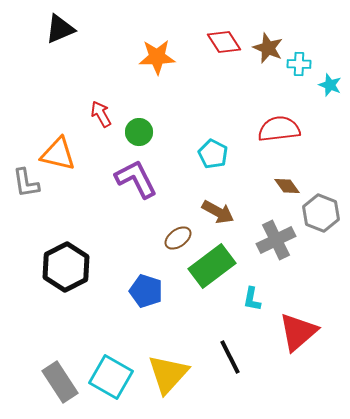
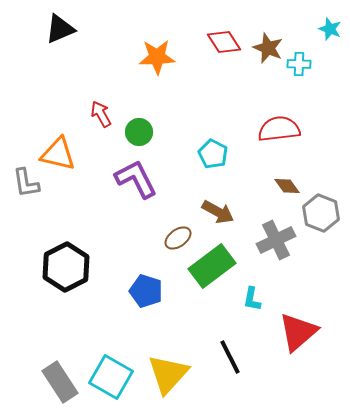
cyan star: moved 56 px up
